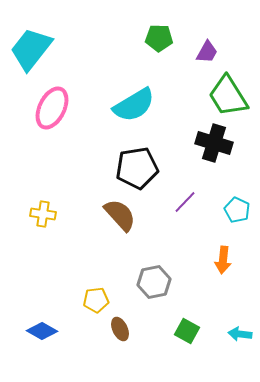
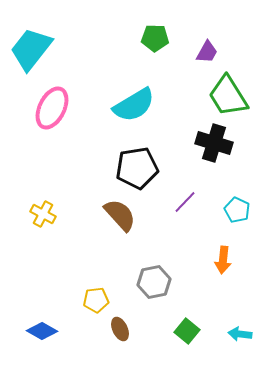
green pentagon: moved 4 px left
yellow cross: rotated 20 degrees clockwise
green square: rotated 10 degrees clockwise
